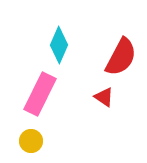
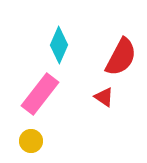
pink rectangle: rotated 12 degrees clockwise
